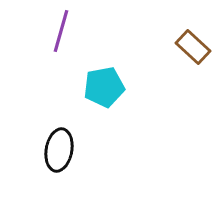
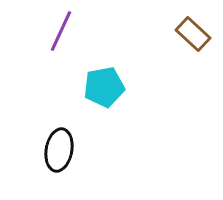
purple line: rotated 9 degrees clockwise
brown rectangle: moved 13 px up
